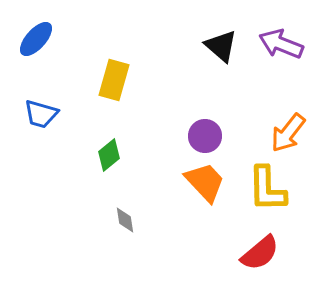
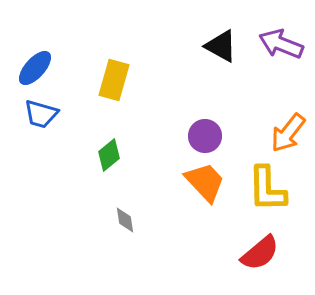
blue ellipse: moved 1 px left, 29 px down
black triangle: rotated 12 degrees counterclockwise
